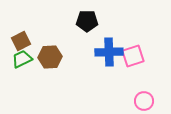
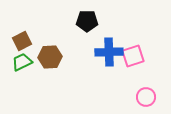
brown square: moved 1 px right
green trapezoid: moved 3 px down
pink circle: moved 2 px right, 4 px up
